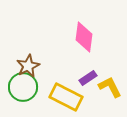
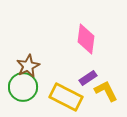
pink diamond: moved 2 px right, 2 px down
yellow L-shape: moved 4 px left, 4 px down
